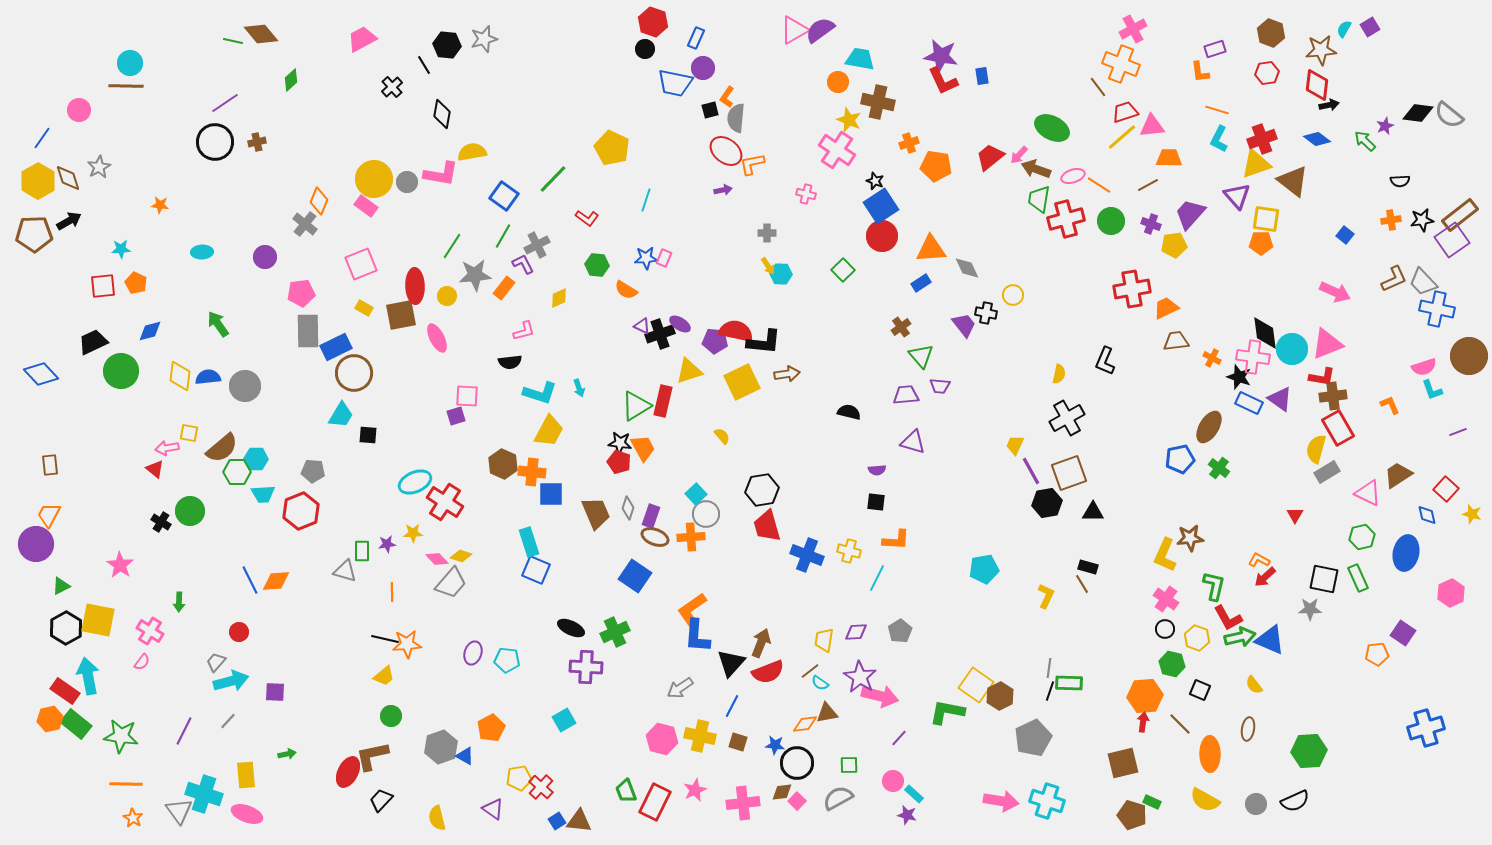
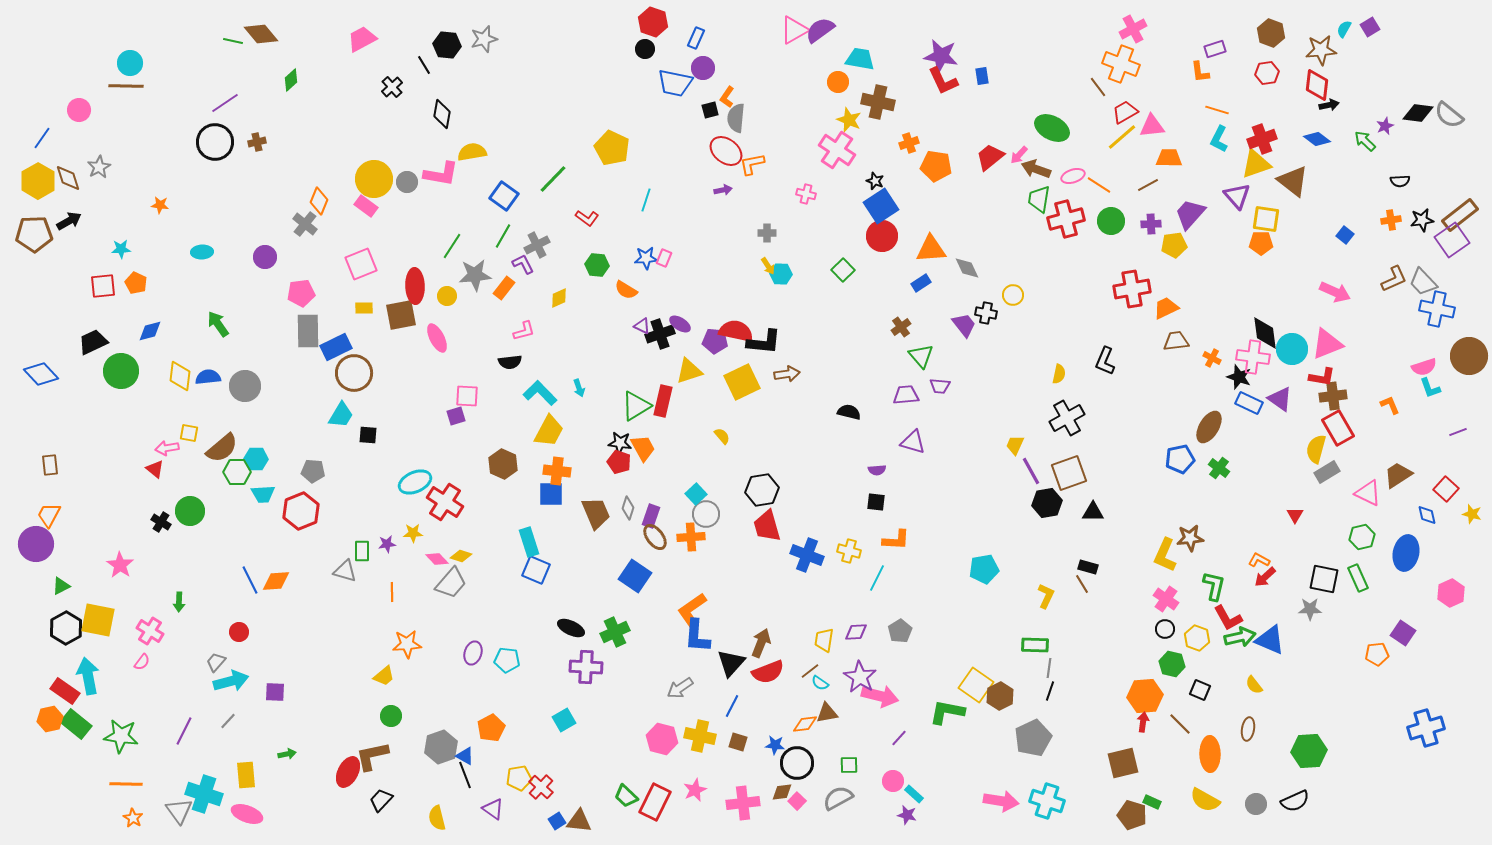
red trapezoid at (1125, 112): rotated 12 degrees counterclockwise
purple cross at (1151, 224): rotated 24 degrees counterclockwise
yellow rectangle at (364, 308): rotated 30 degrees counterclockwise
cyan L-shape at (1432, 390): moved 2 px left, 2 px up
cyan L-shape at (540, 393): rotated 152 degrees counterclockwise
orange cross at (532, 472): moved 25 px right, 1 px up
brown ellipse at (655, 537): rotated 32 degrees clockwise
black line at (385, 639): moved 80 px right, 136 px down; rotated 56 degrees clockwise
green rectangle at (1069, 683): moved 34 px left, 38 px up
green trapezoid at (626, 791): moved 5 px down; rotated 25 degrees counterclockwise
